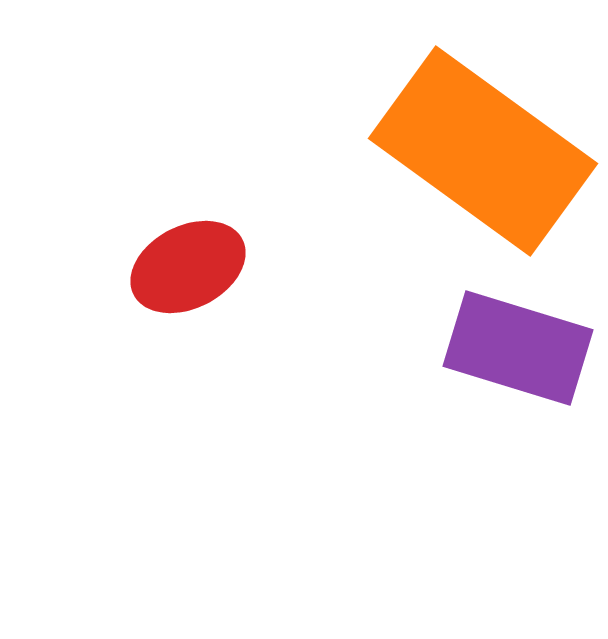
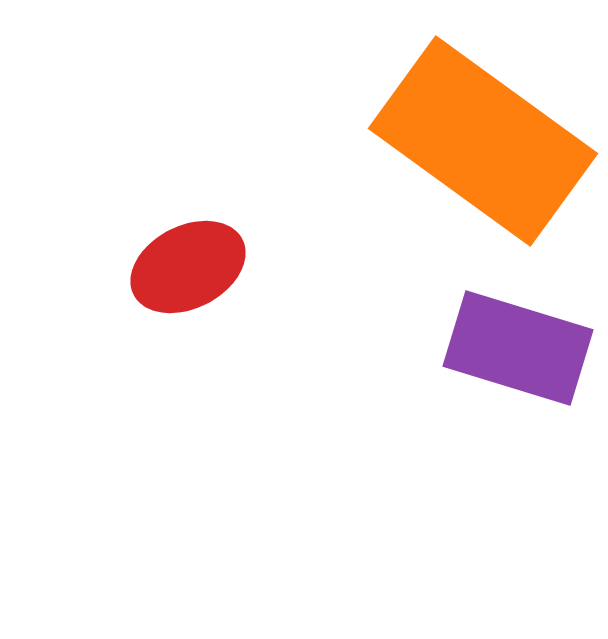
orange rectangle: moved 10 px up
